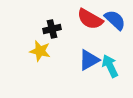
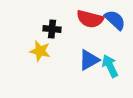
red semicircle: rotated 16 degrees counterclockwise
black cross: rotated 18 degrees clockwise
